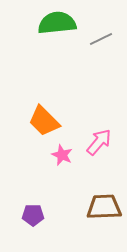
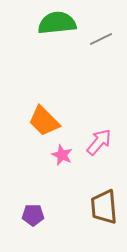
brown trapezoid: rotated 93 degrees counterclockwise
